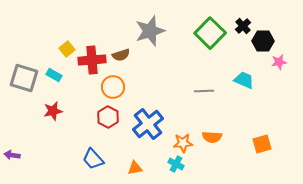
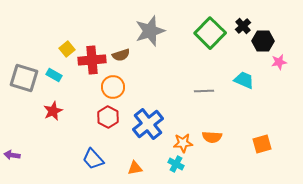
red star: rotated 12 degrees counterclockwise
